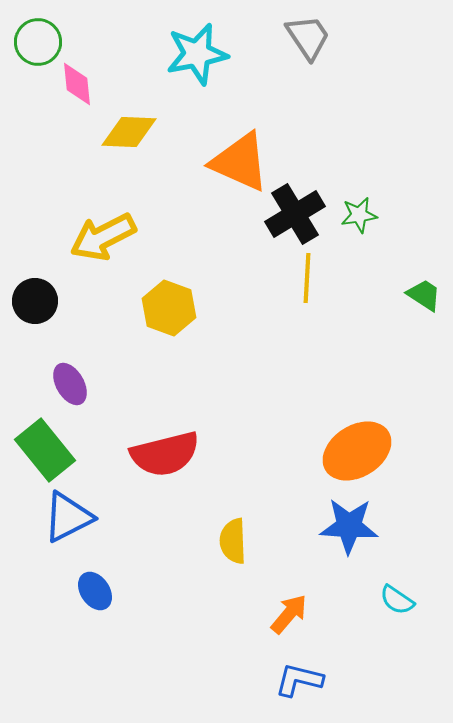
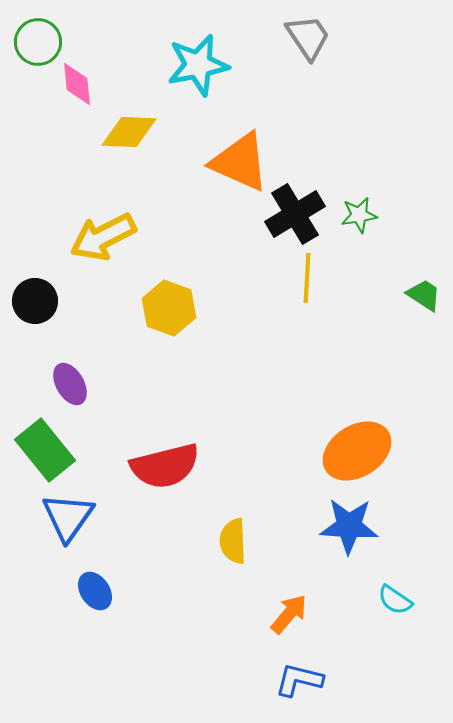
cyan star: moved 1 px right, 11 px down
red semicircle: moved 12 px down
blue triangle: rotated 28 degrees counterclockwise
cyan semicircle: moved 2 px left
